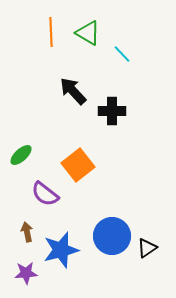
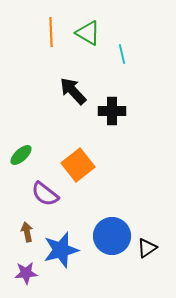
cyan line: rotated 30 degrees clockwise
